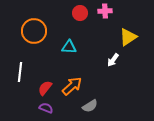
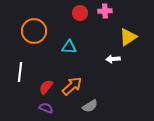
white arrow: moved 1 px up; rotated 48 degrees clockwise
red semicircle: moved 1 px right, 1 px up
